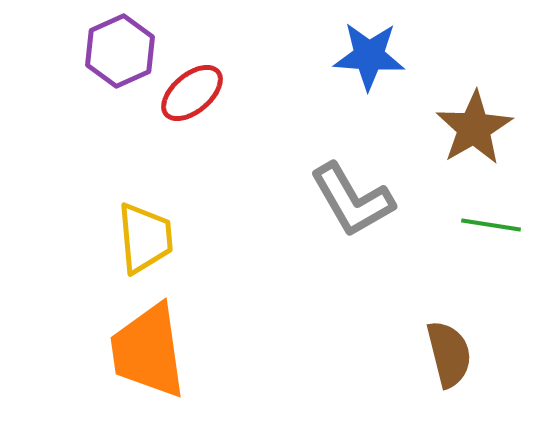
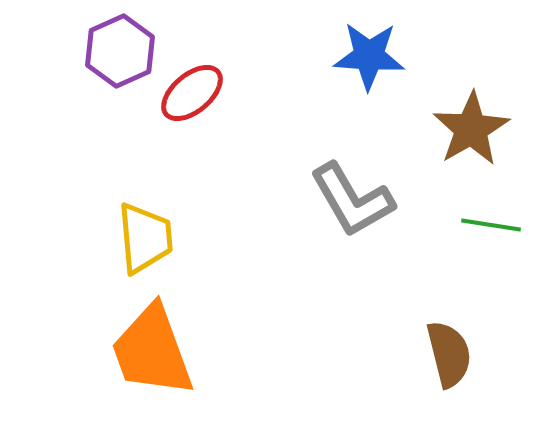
brown star: moved 3 px left, 1 px down
orange trapezoid: moved 4 px right; rotated 12 degrees counterclockwise
